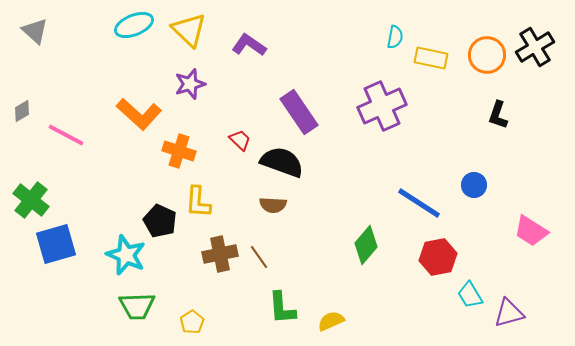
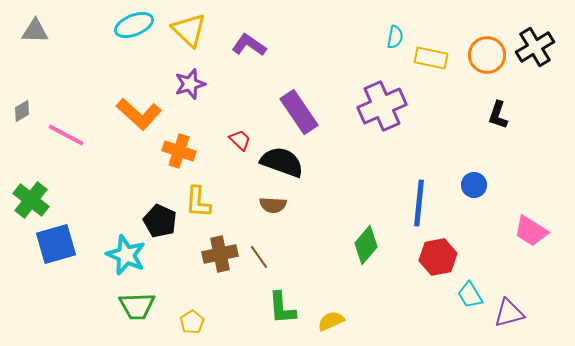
gray triangle: rotated 40 degrees counterclockwise
blue line: rotated 63 degrees clockwise
